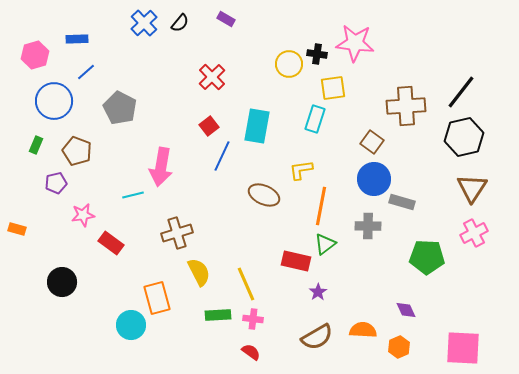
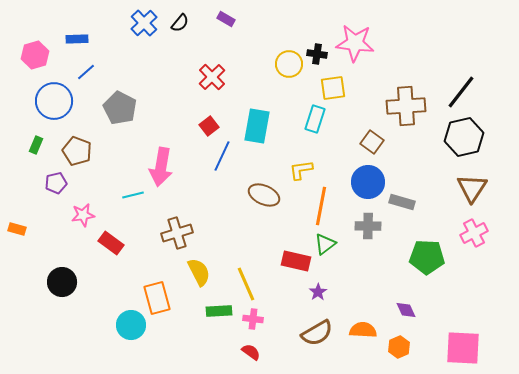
blue circle at (374, 179): moved 6 px left, 3 px down
green rectangle at (218, 315): moved 1 px right, 4 px up
brown semicircle at (317, 337): moved 4 px up
